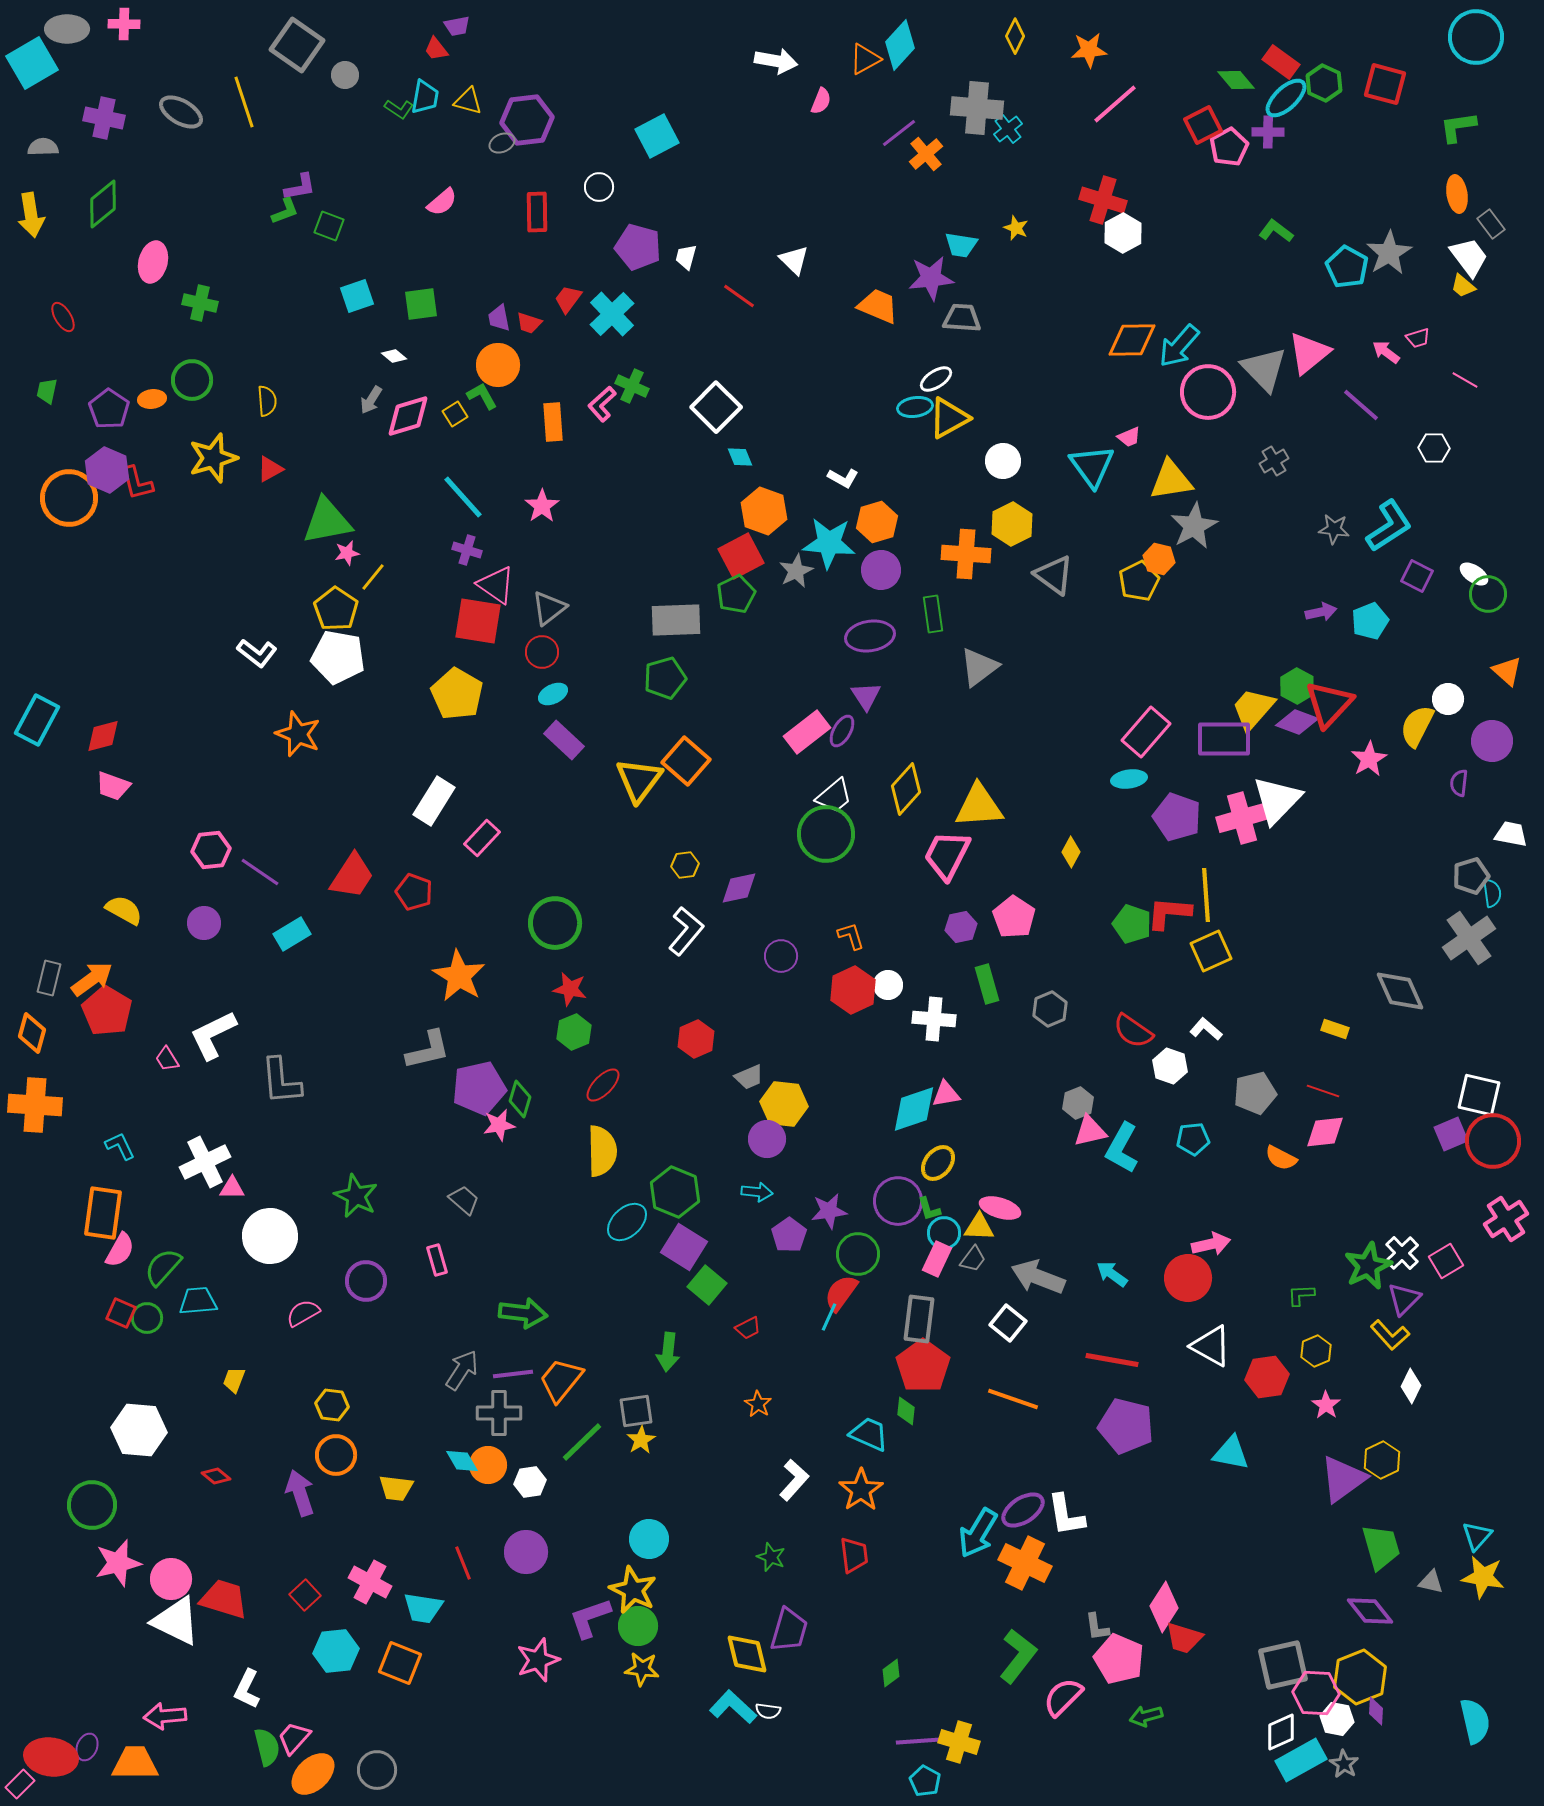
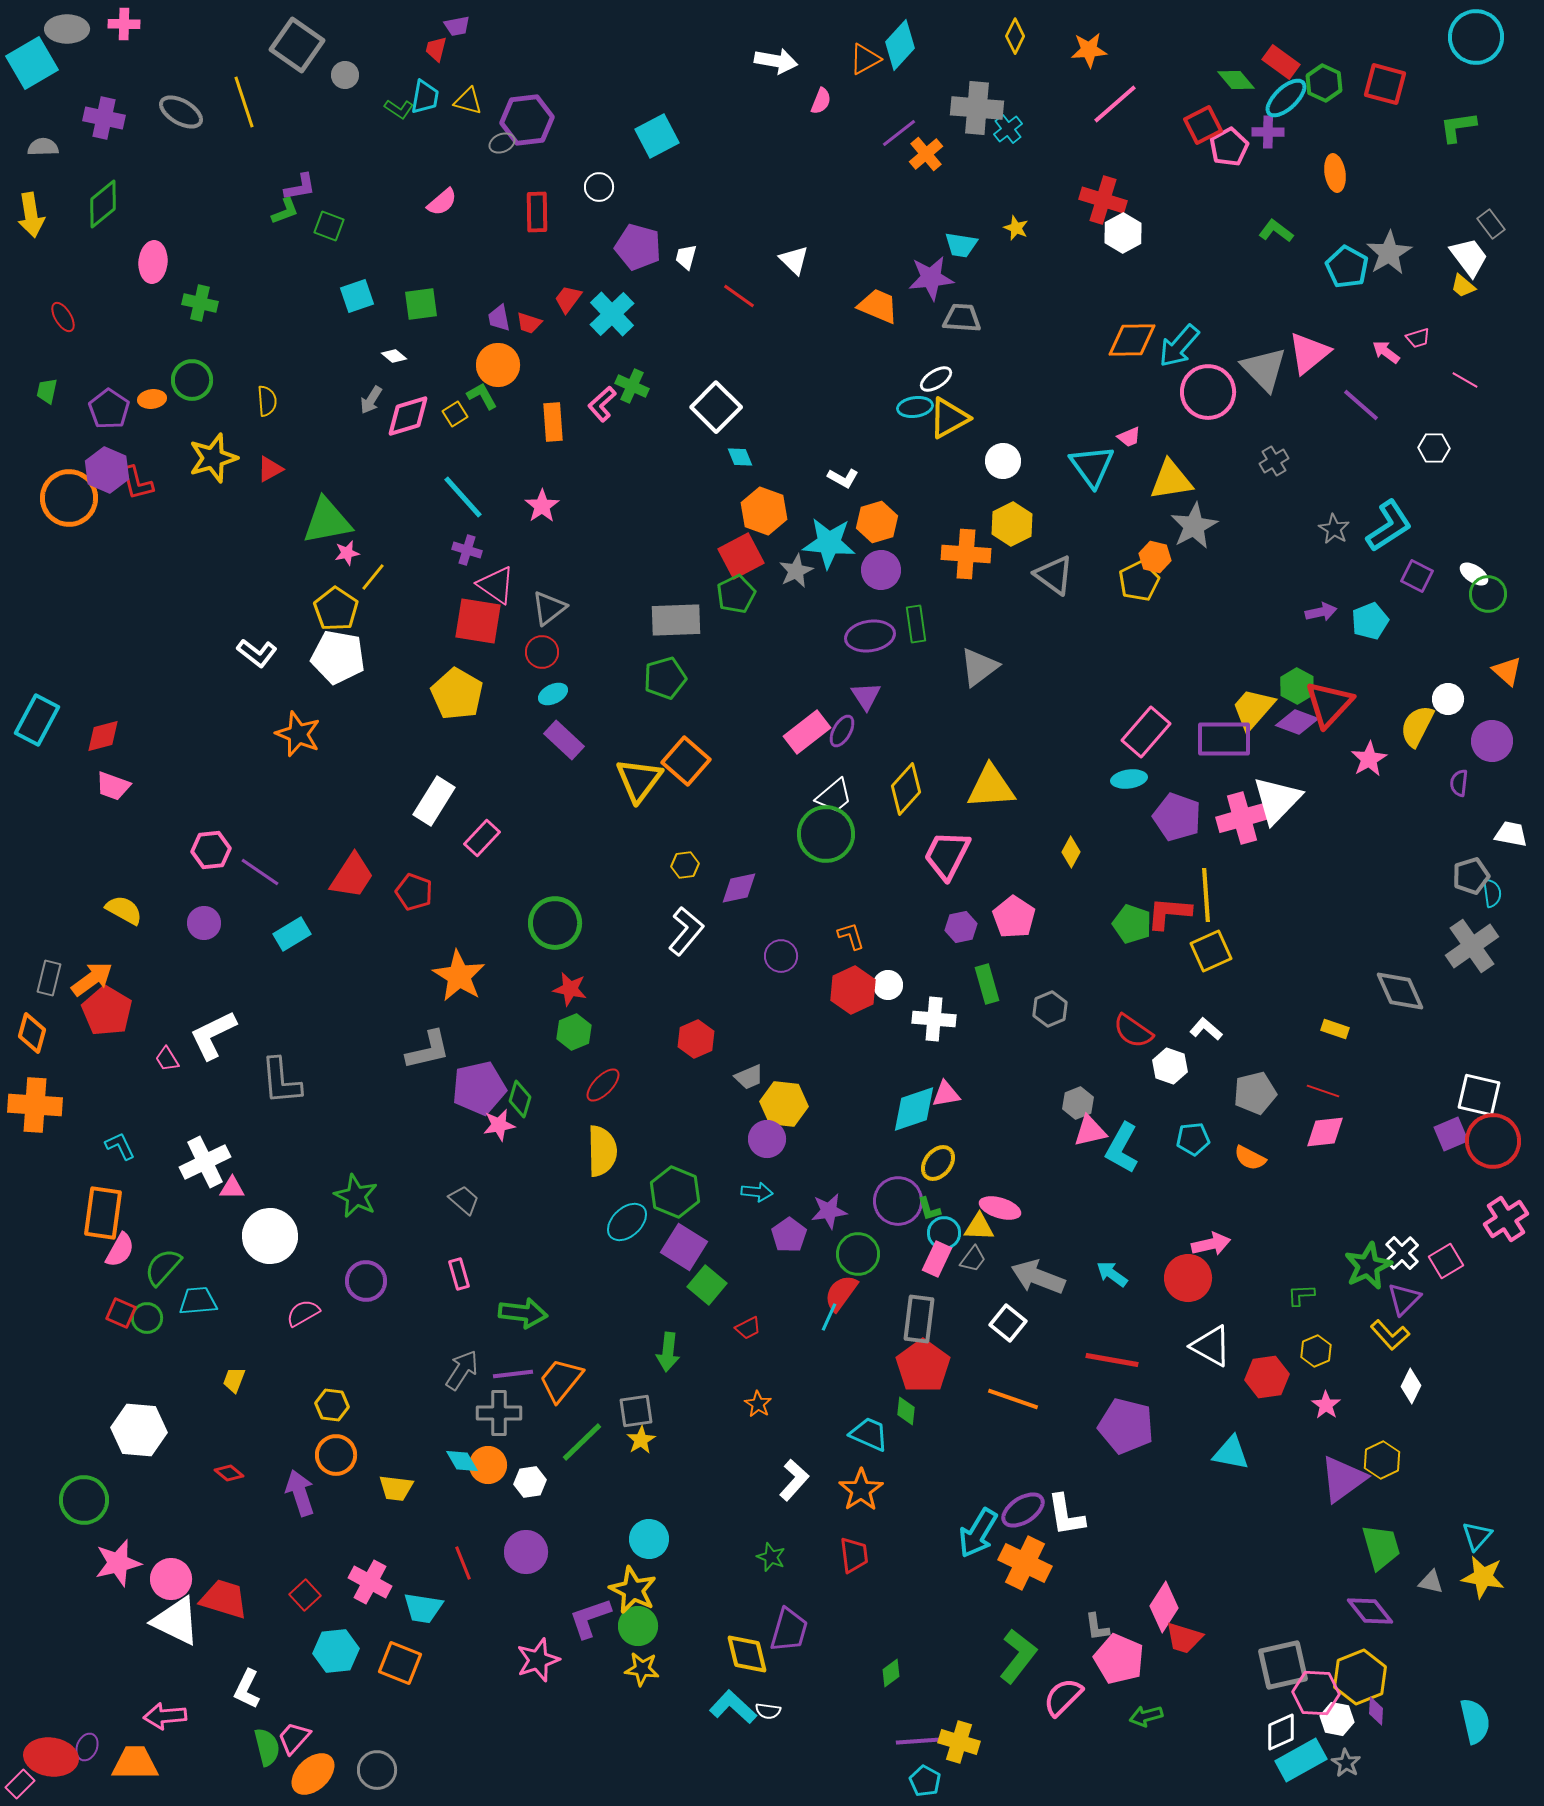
red trapezoid at (436, 49): rotated 52 degrees clockwise
orange ellipse at (1457, 194): moved 122 px left, 21 px up
pink ellipse at (153, 262): rotated 9 degrees counterclockwise
gray star at (1334, 529): rotated 24 degrees clockwise
orange hexagon at (1159, 559): moved 4 px left, 2 px up
green rectangle at (933, 614): moved 17 px left, 10 px down
yellow triangle at (979, 806): moved 12 px right, 19 px up
gray cross at (1469, 938): moved 3 px right, 8 px down
orange semicircle at (1281, 1158): moved 31 px left
pink rectangle at (437, 1260): moved 22 px right, 14 px down
red diamond at (216, 1476): moved 13 px right, 3 px up
green circle at (92, 1505): moved 8 px left, 5 px up
gray star at (1344, 1764): moved 2 px right, 1 px up
